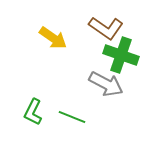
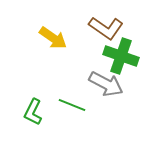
green cross: moved 1 px down
green line: moved 12 px up
